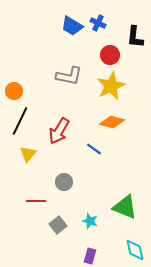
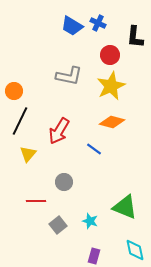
purple rectangle: moved 4 px right
